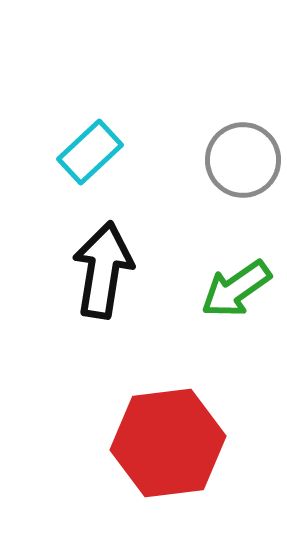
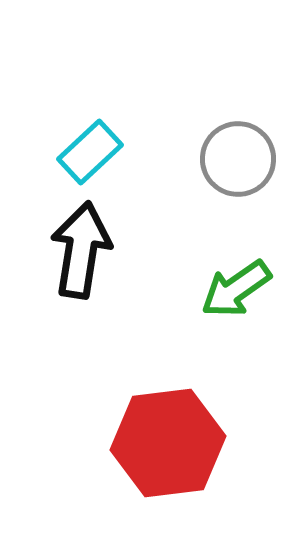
gray circle: moved 5 px left, 1 px up
black arrow: moved 22 px left, 20 px up
